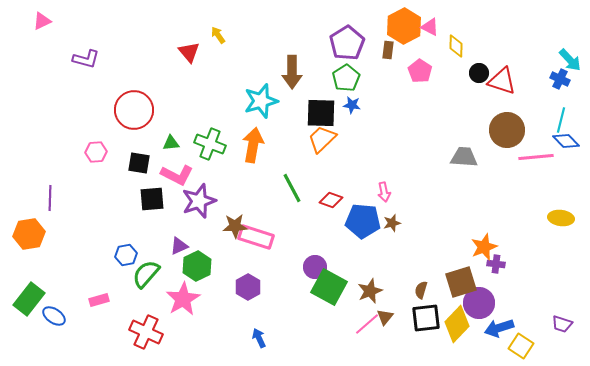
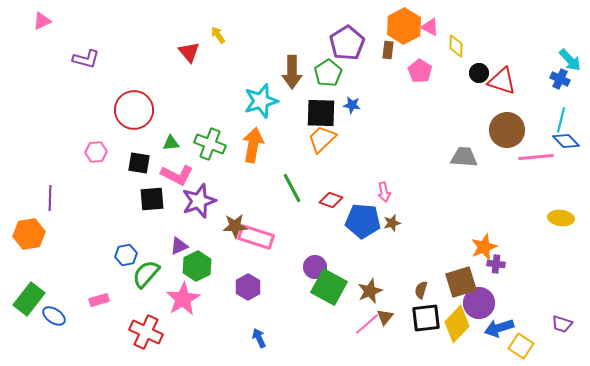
green pentagon at (346, 78): moved 18 px left, 5 px up
